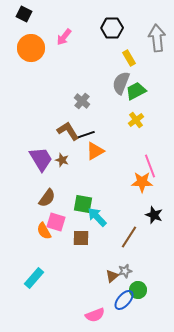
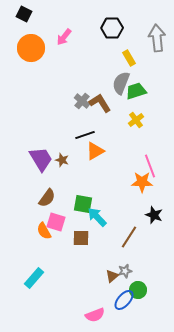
green trapezoid: rotated 10 degrees clockwise
brown L-shape: moved 32 px right, 28 px up
